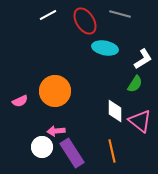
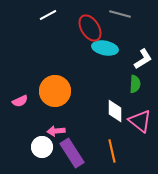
red ellipse: moved 5 px right, 7 px down
green semicircle: rotated 30 degrees counterclockwise
